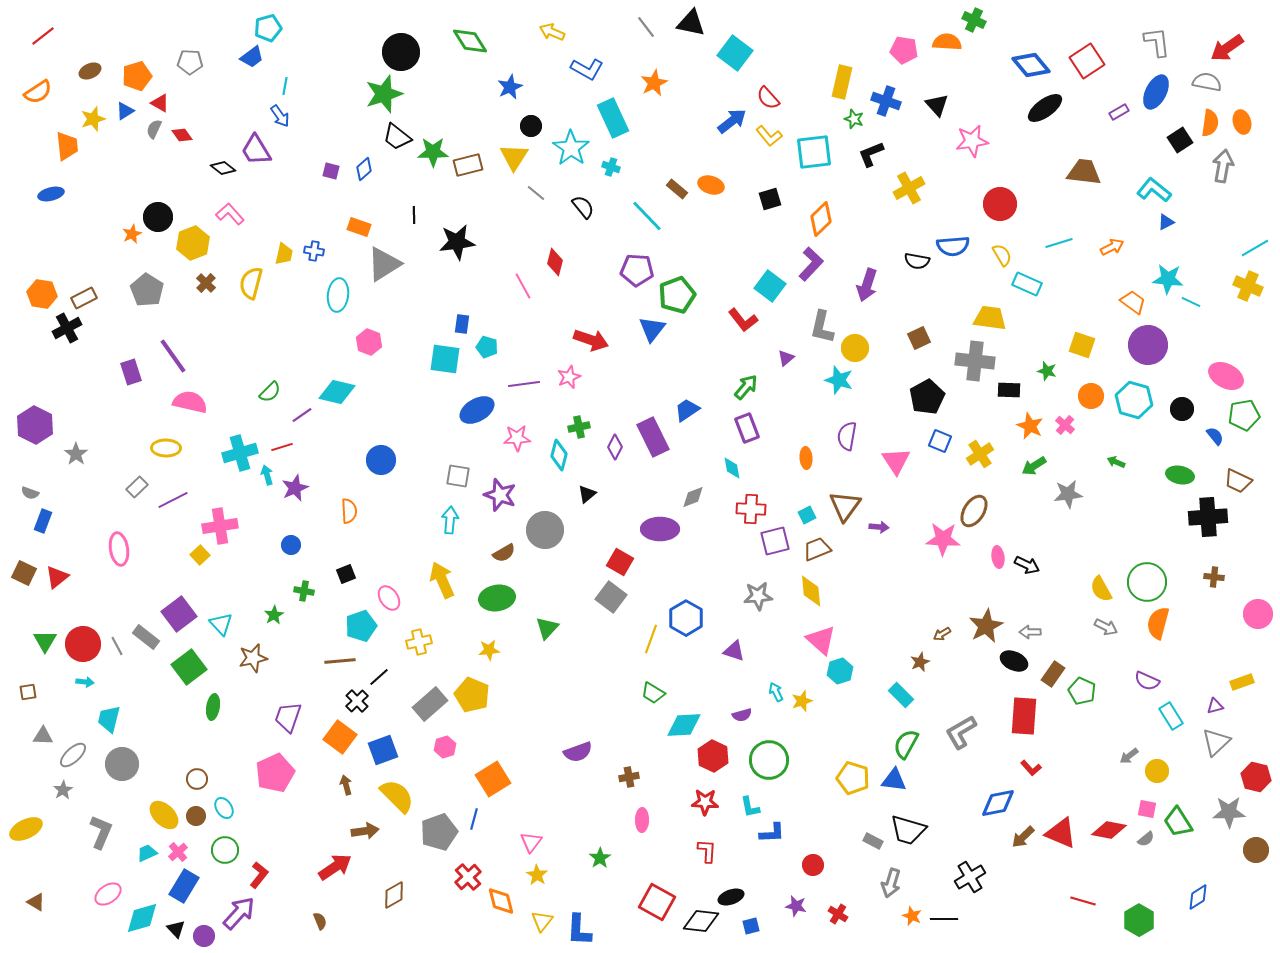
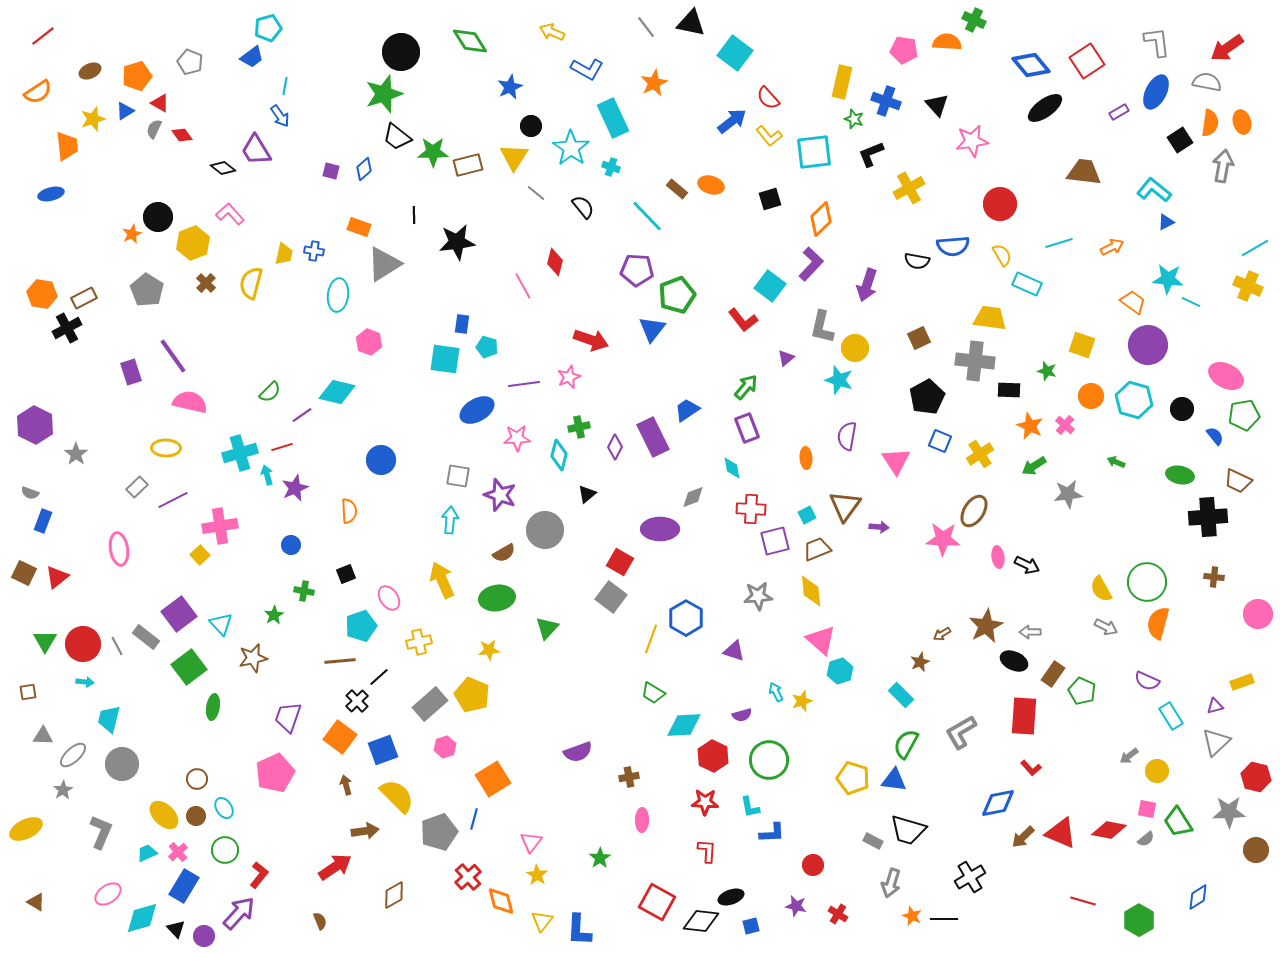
gray pentagon at (190, 62): rotated 20 degrees clockwise
